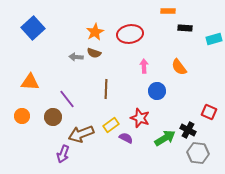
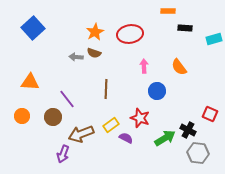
red square: moved 1 px right, 2 px down
